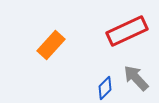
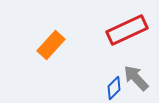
red rectangle: moved 1 px up
blue diamond: moved 9 px right
